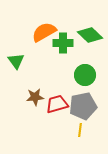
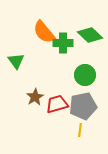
orange semicircle: rotated 100 degrees counterclockwise
brown star: rotated 24 degrees counterclockwise
